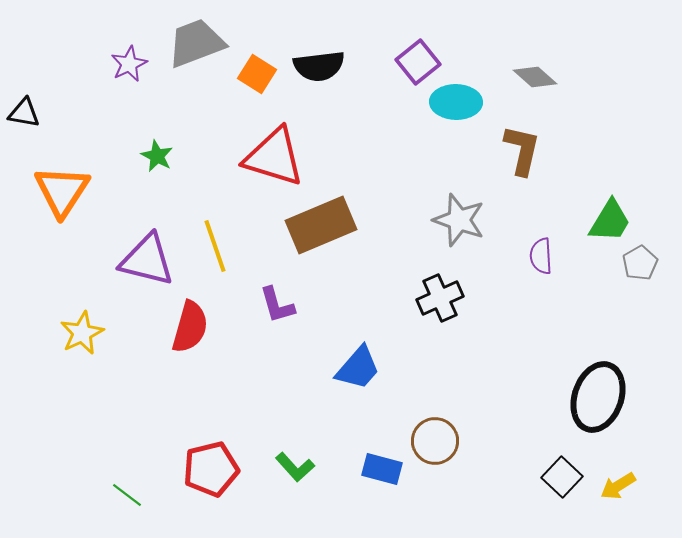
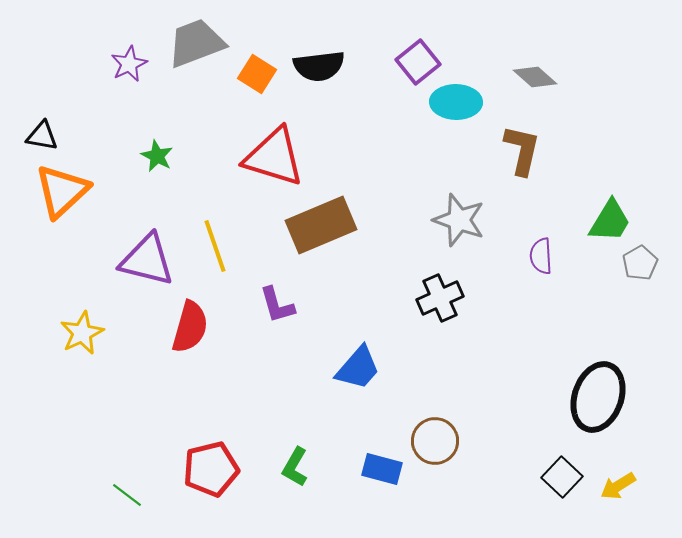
black triangle: moved 18 px right, 23 px down
orange triangle: rotated 14 degrees clockwise
green L-shape: rotated 72 degrees clockwise
